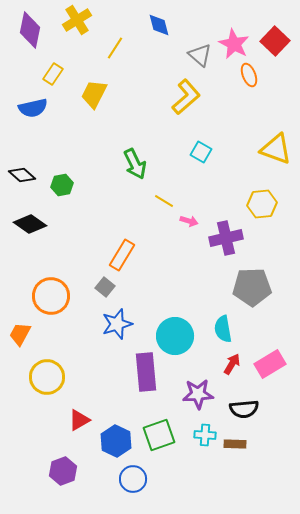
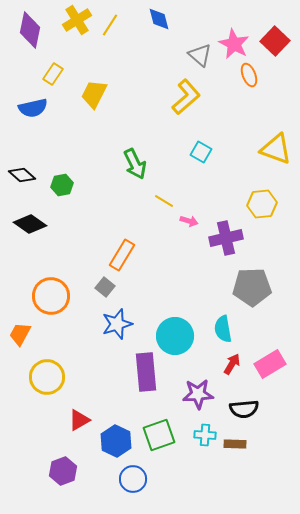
blue diamond at (159, 25): moved 6 px up
yellow line at (115, 48): moved 5 px left, 23 px up
